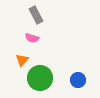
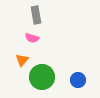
gray rectangle: rotated 18 degrees clockwise
green circle: moved 2 px right, 1 px up
